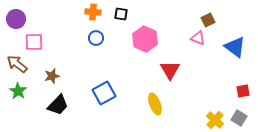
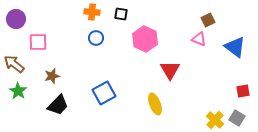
orange cross: moved 1 px left
pink triangle: moved 1 px right, 1 px down
pink square: moved 4 px right
brown arrow: moved 3 px left
gray square: moved 2 px left
